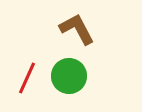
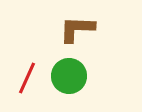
brown L-shape: rotated 60 degrees counterclockwise
